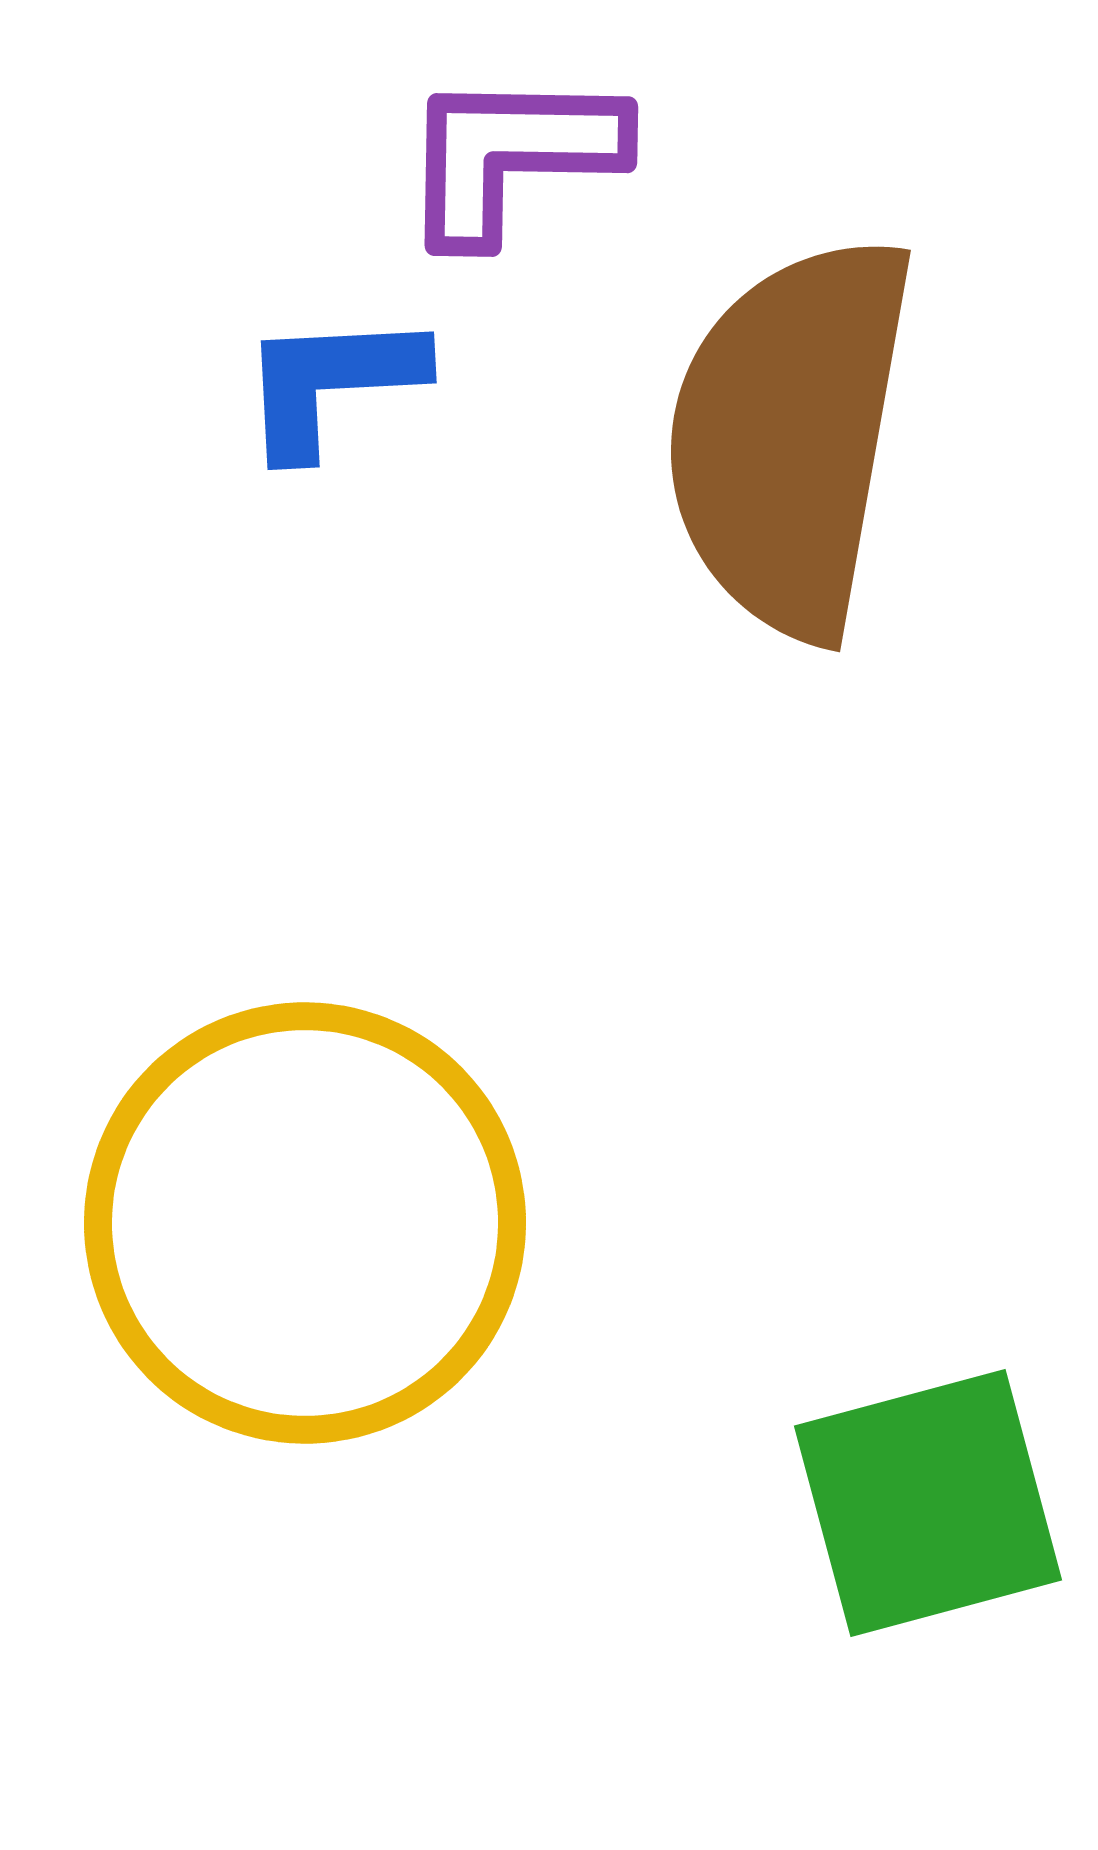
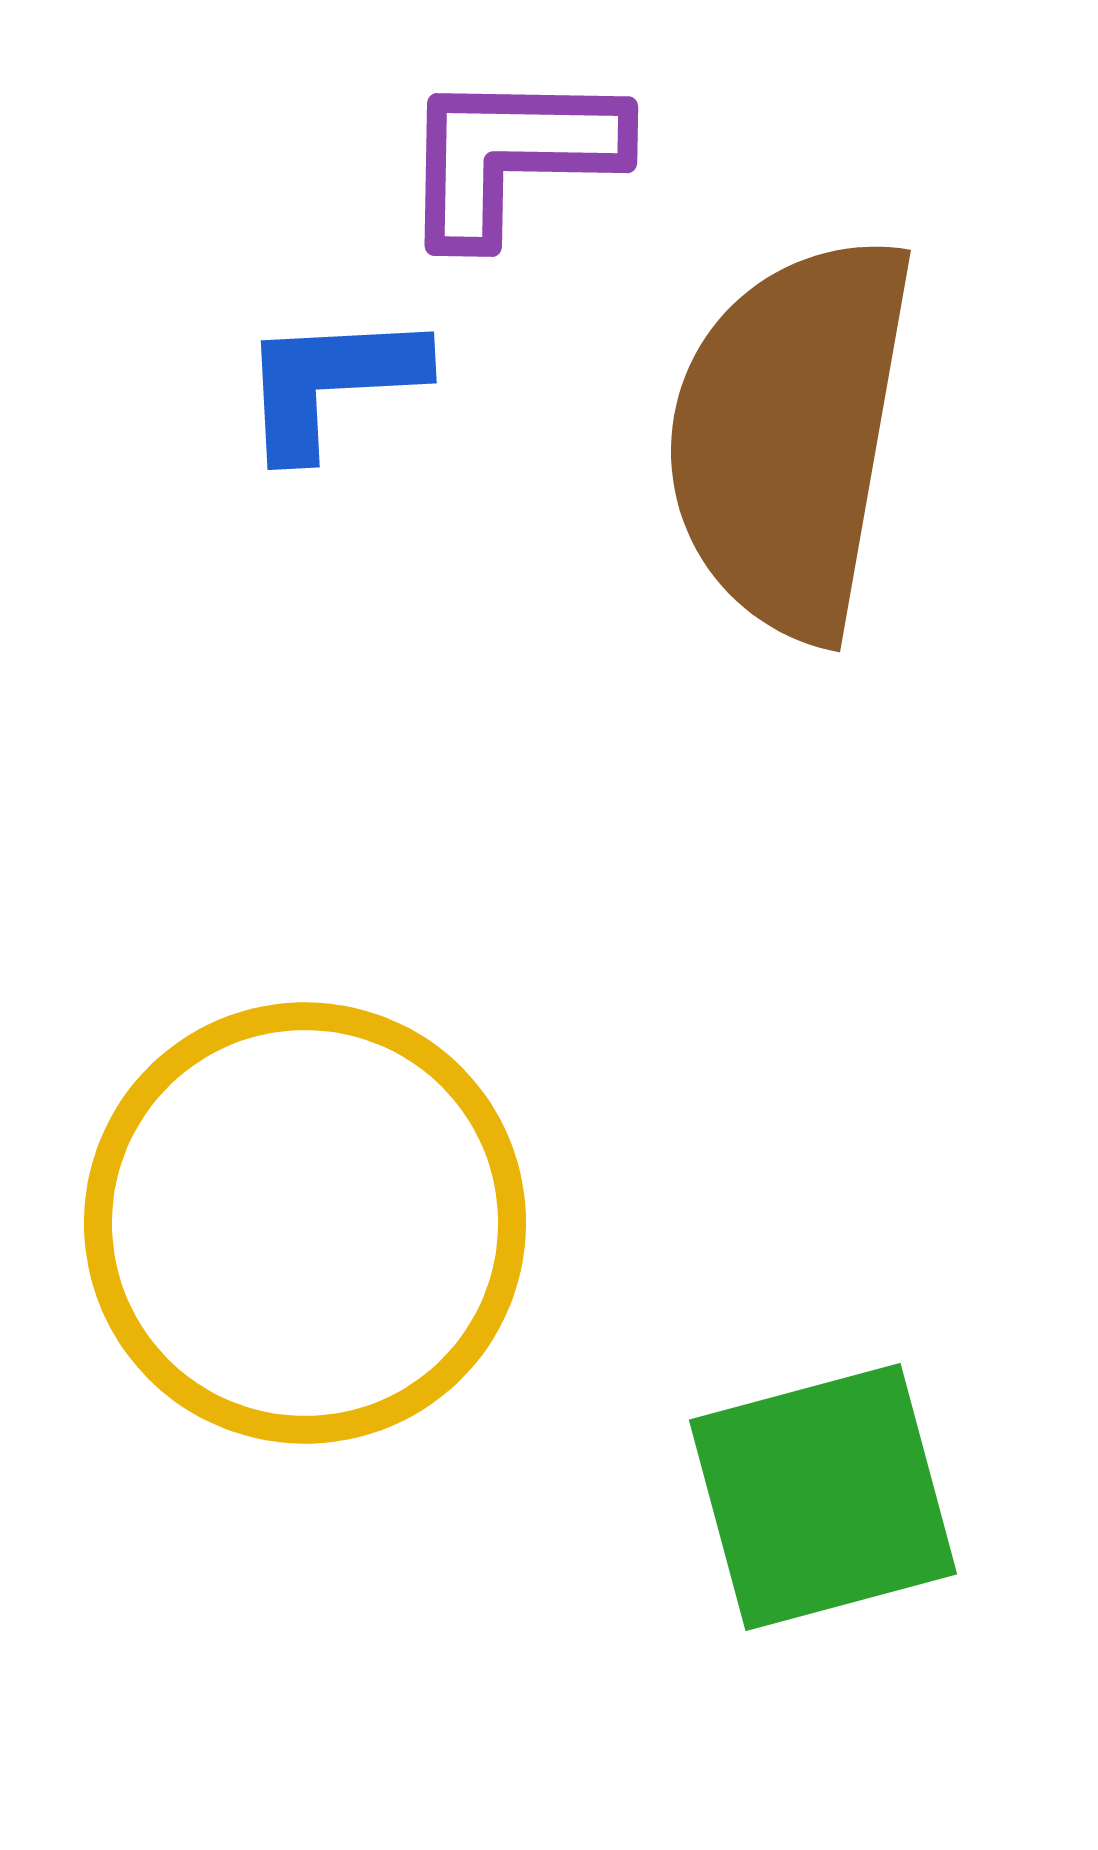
green square: moved 105 px left, 6 px up
